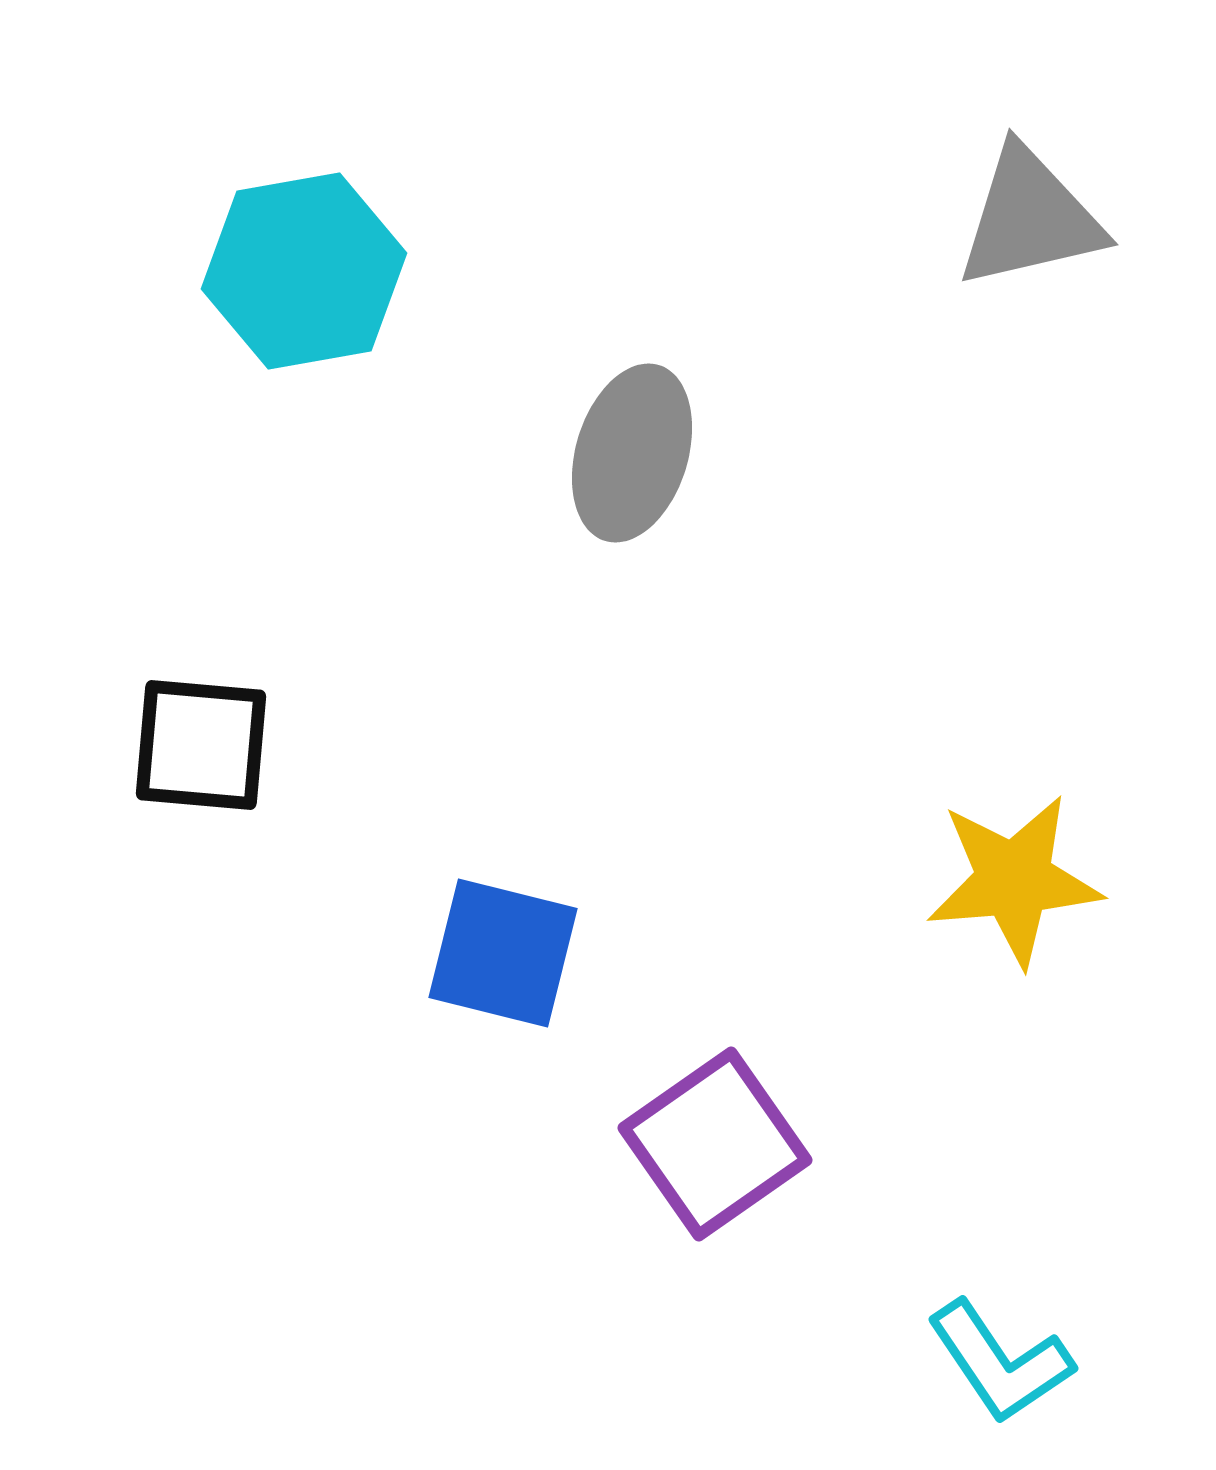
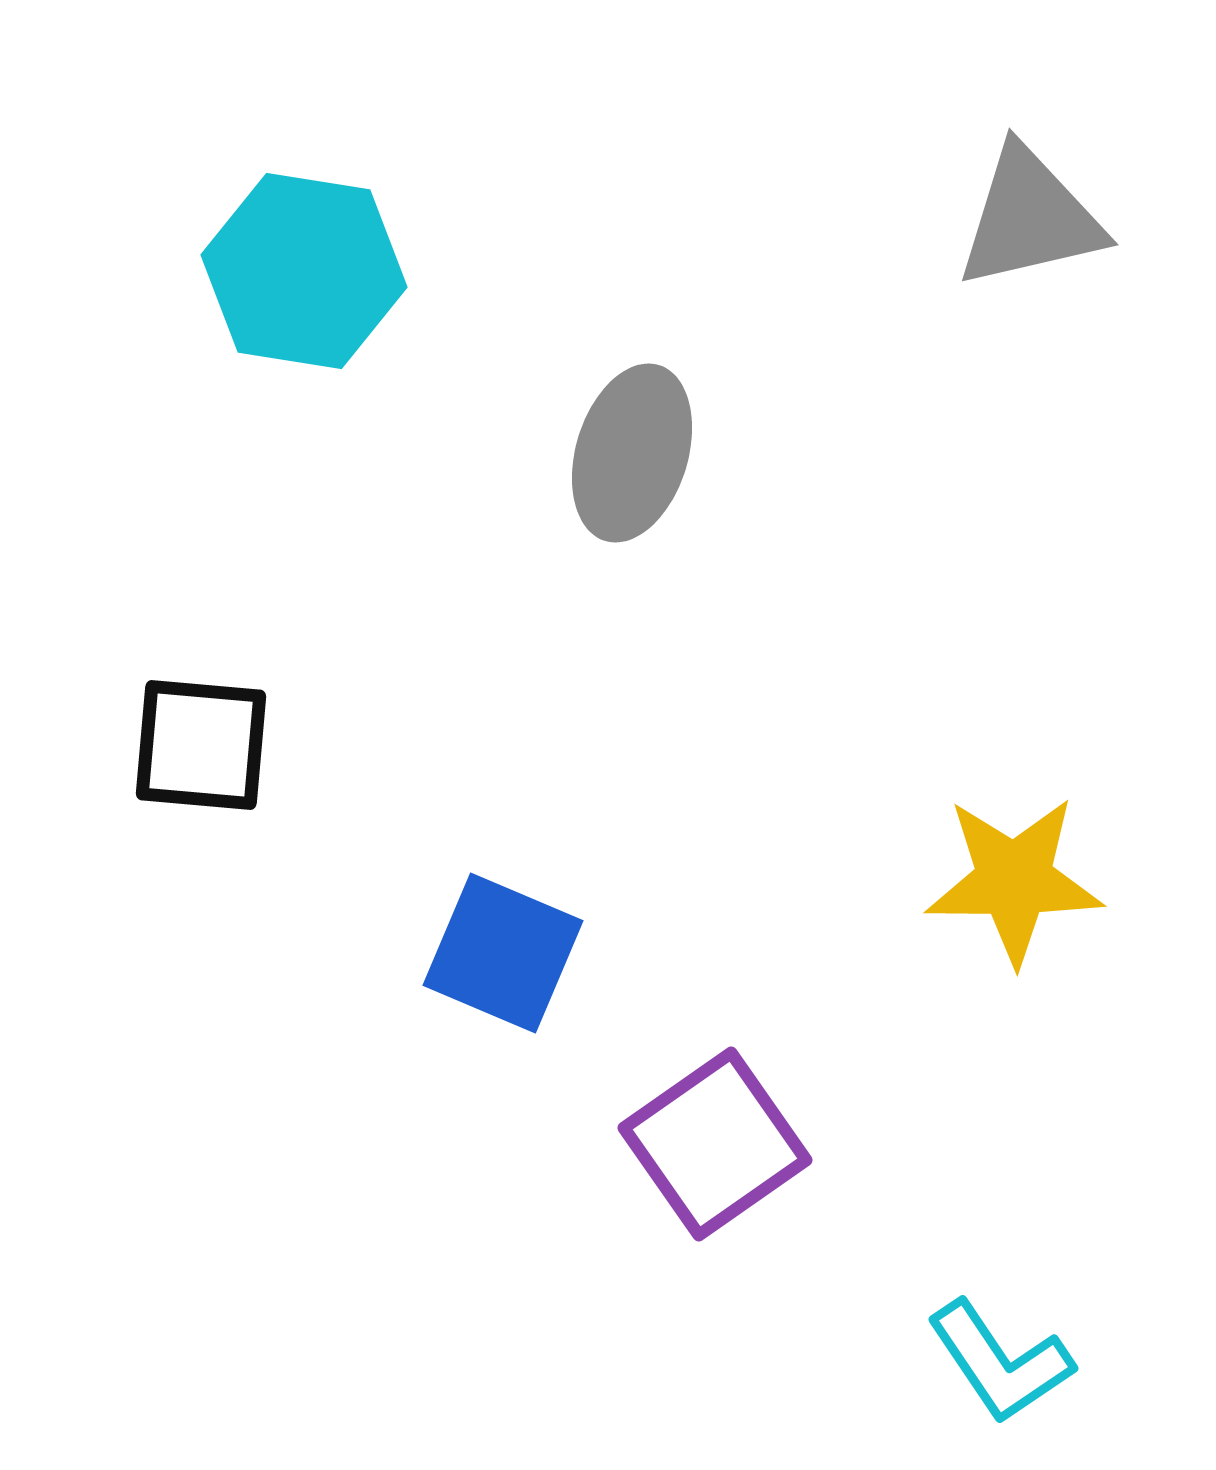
cyan hexagon: rotated 19 degrees clockwise
yellow star: rotated 5 degrees clockwise
blue square: rotated 9 degrees clockwise
